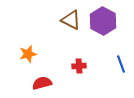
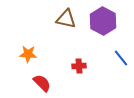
brown triangle: moved 5 px left, 1 px up; rotated 15 degrees counterclockwise
orange star: rotated 18 degrees clockwise
blue line: moved 6 px up; rotated 18 degrees counterclockwise
red semicircle: rotated 60 degrees clockwise
